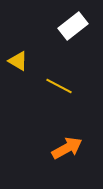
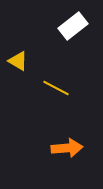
yellow line: moved 3 px left, 2 px down
orange arrow: rotated 24 degrees clockwise
